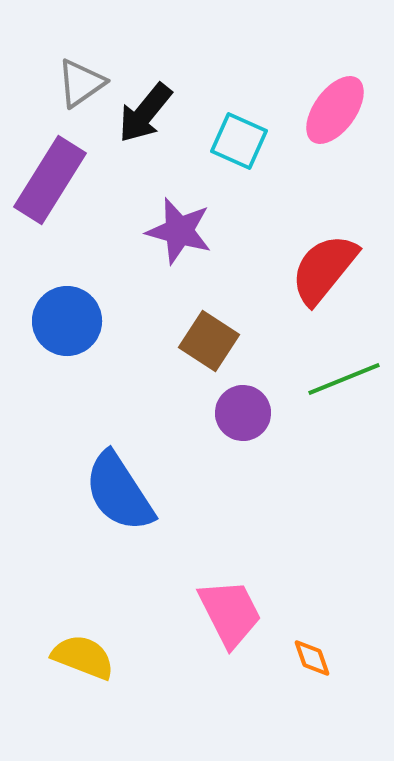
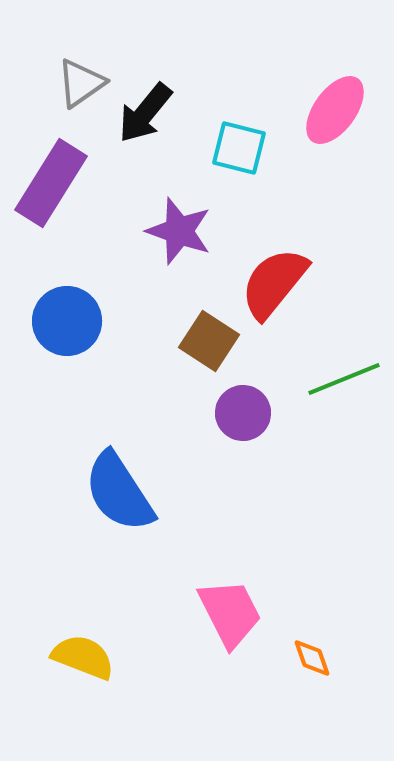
cyan square: moved 7 px down; rotated 10 degrees counterclockwise
purple rectangle: moved 1 px right, 3 px down
purple star: rotated 4 degrees clockwise
red semicircle: moved 50 px left, 14 px down
